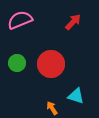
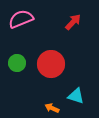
pink semicircle: moved 1 px right, 1 px up
orange arrow: rotated 32 degrees counterclockwise
